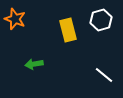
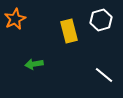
orange star: rotated 25 degrees clockwise
yellow rectangle: moved 1 px right, 1 px down
